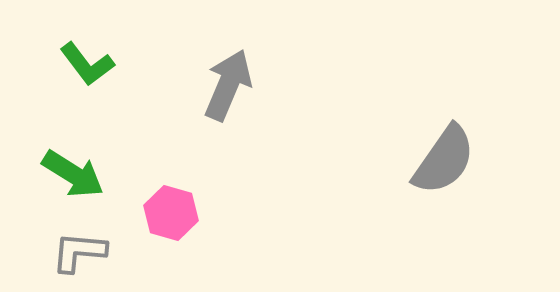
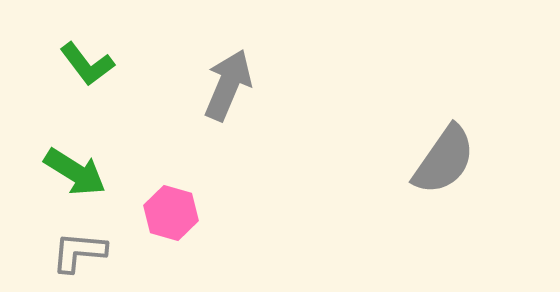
green arrow: moved 2 px right, 2 px up
